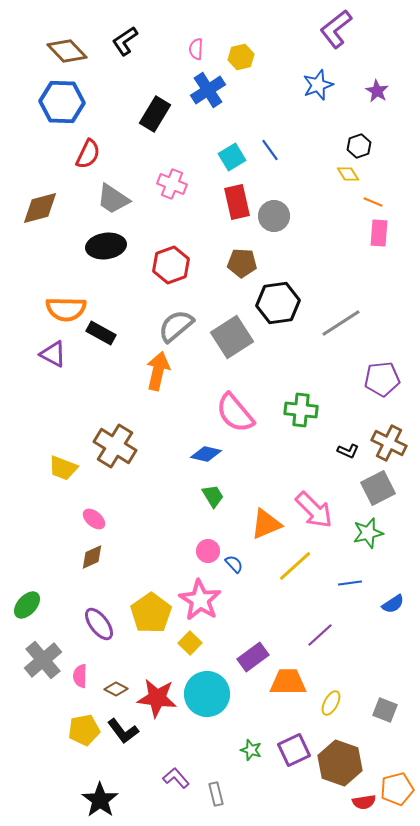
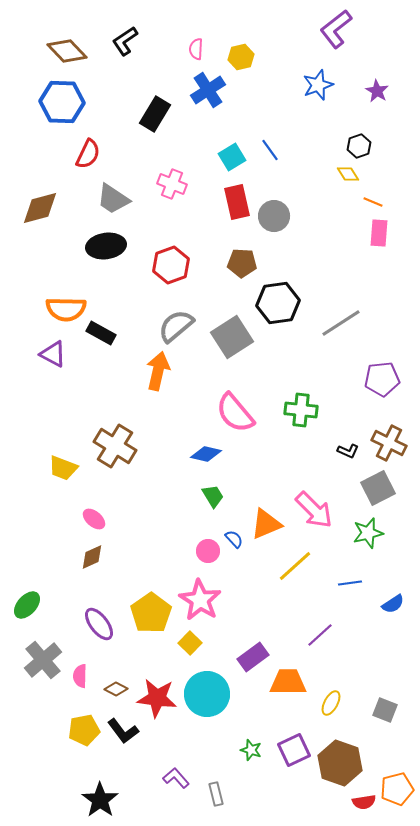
blue semicircle at (234, 564): moved 25 px up
